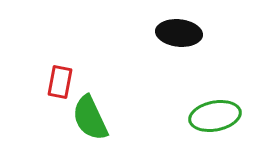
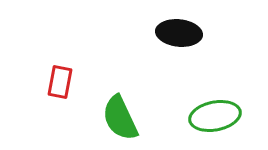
green semicircle: moved 30 px right
